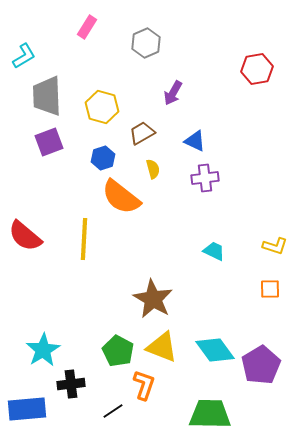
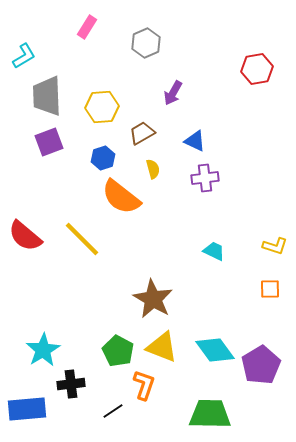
yellow hexagon: rotated 20 degrees counterclockwise
yellow line: moved 2 px left; rotated 48 degrees counterclockwise
